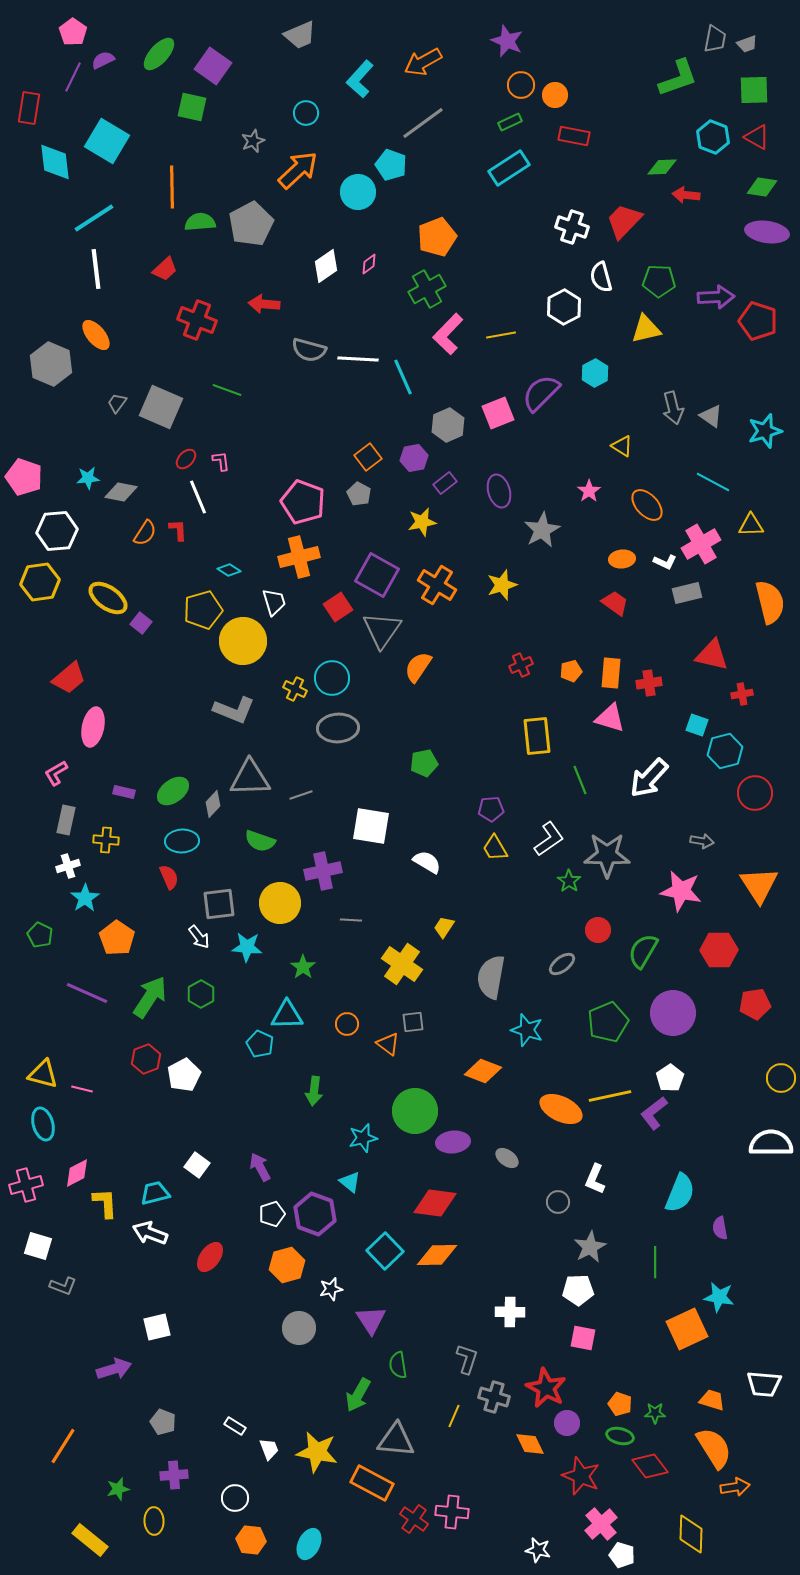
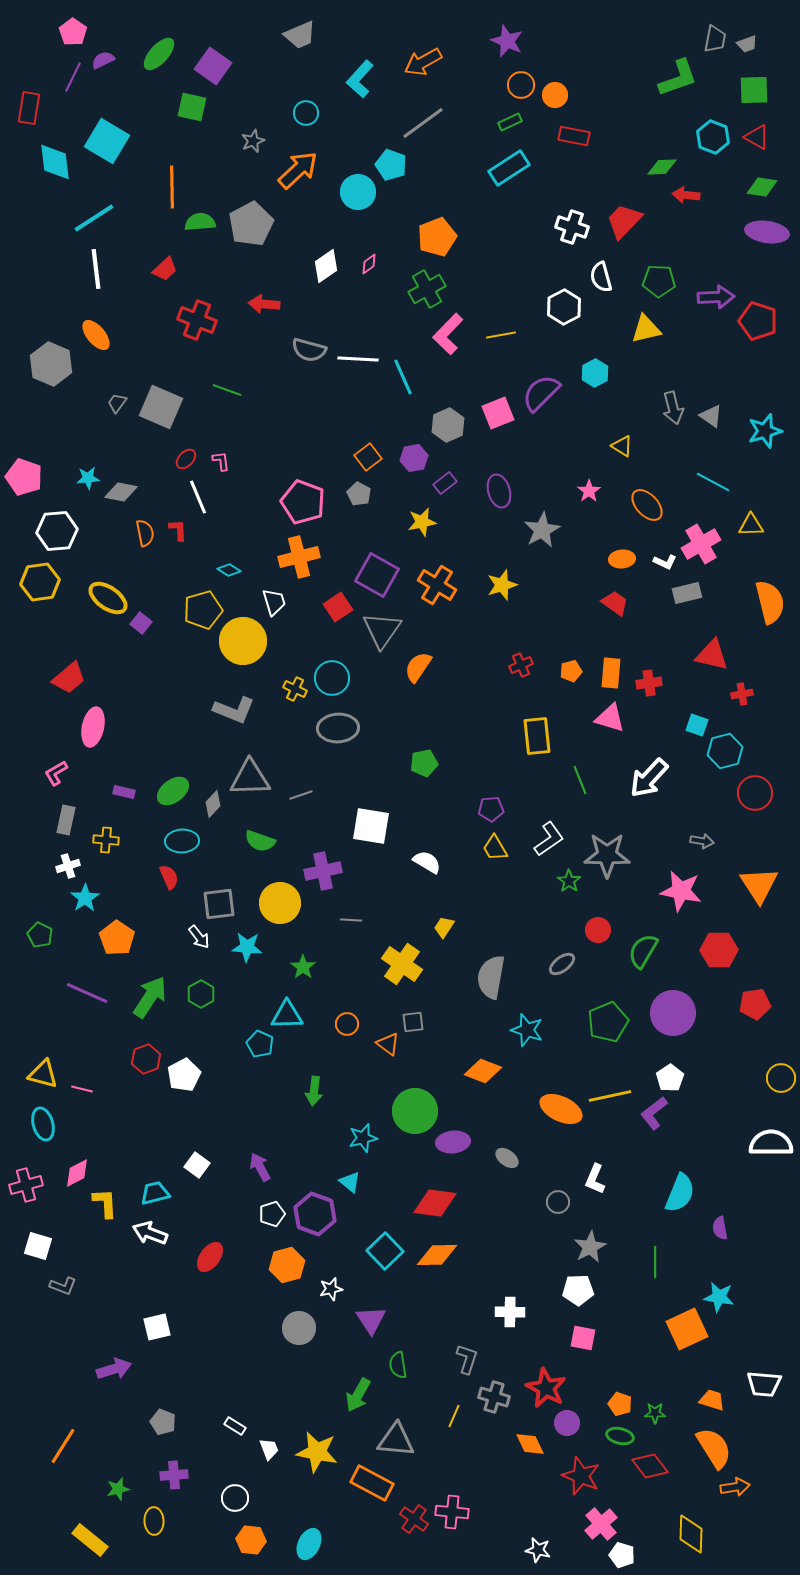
orange semicircle at (145, 533): rotated 44 degrees counterclockwise
